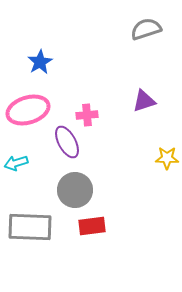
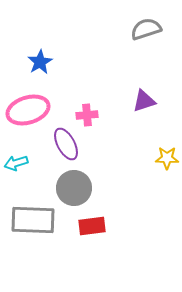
purple ellipse: moved 1 px left, 2 px down
gray circle: moved 1 px left, 2 px up
gray rectangle: moved 3 px right, 7 px up
